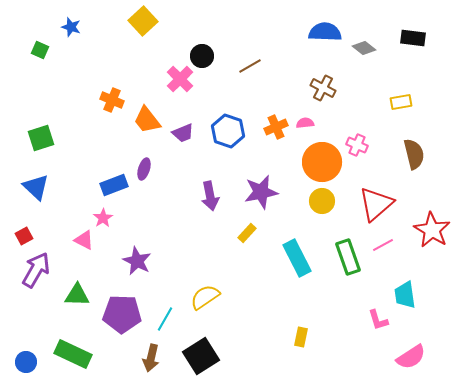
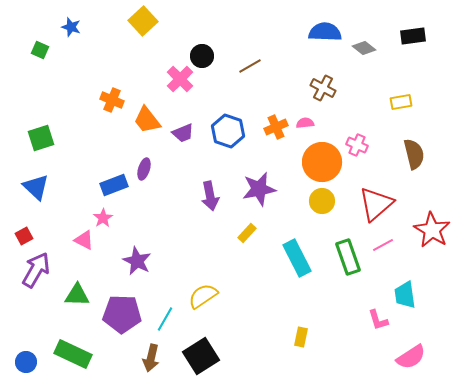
black rectangle at (413, 38): moved 2 px up; rotated 15 degrees counterclockwise
purple star at (261, 192): moved 2 px left, 3 px up
yellow semicircle at (205, 297): moved 2 px left, 1 px up
